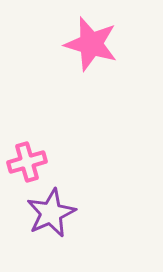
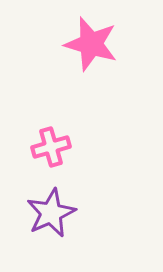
pink cross: moved 24 px right, 15 px up
